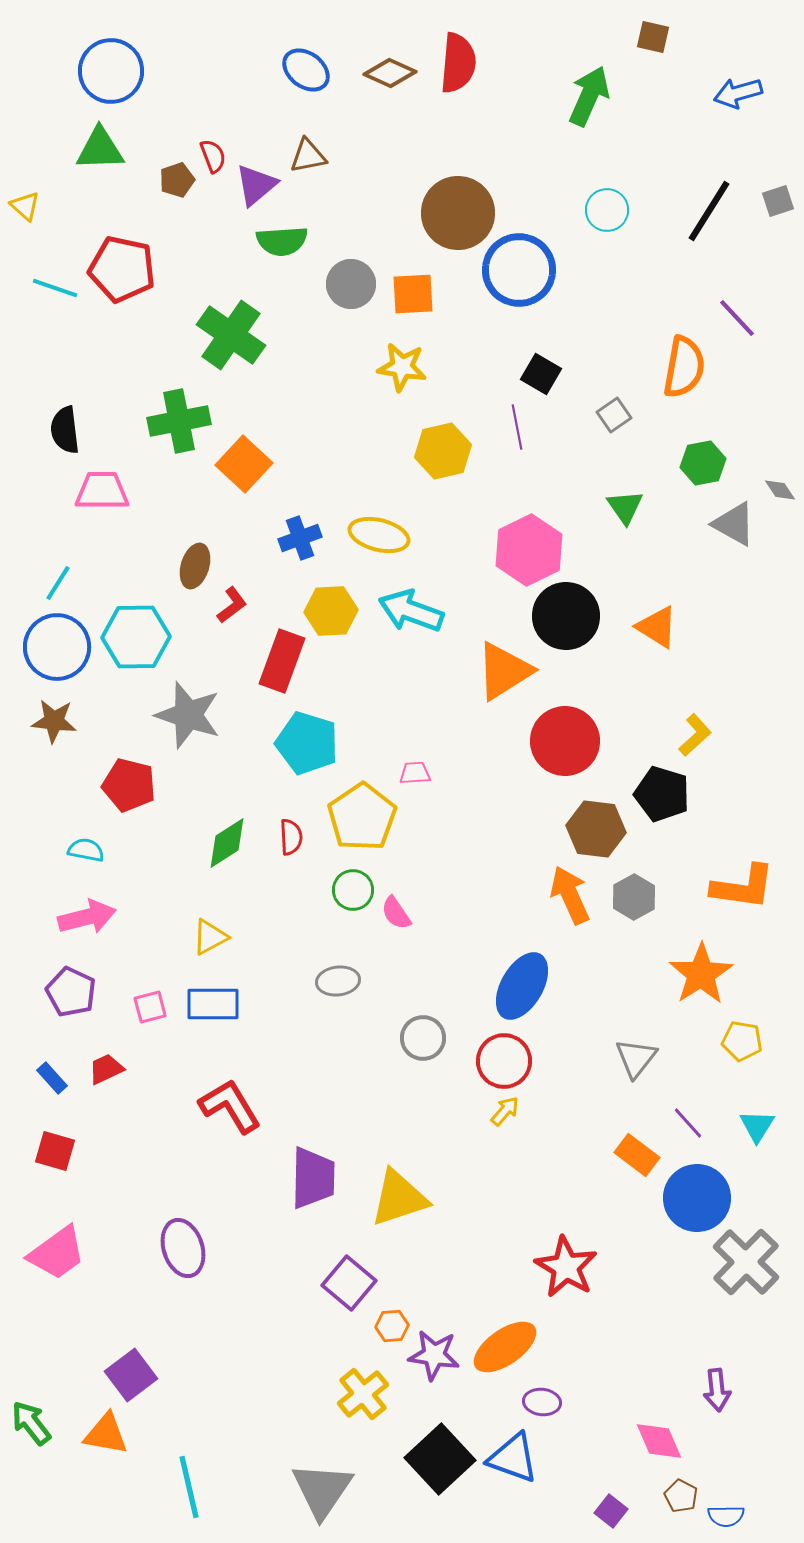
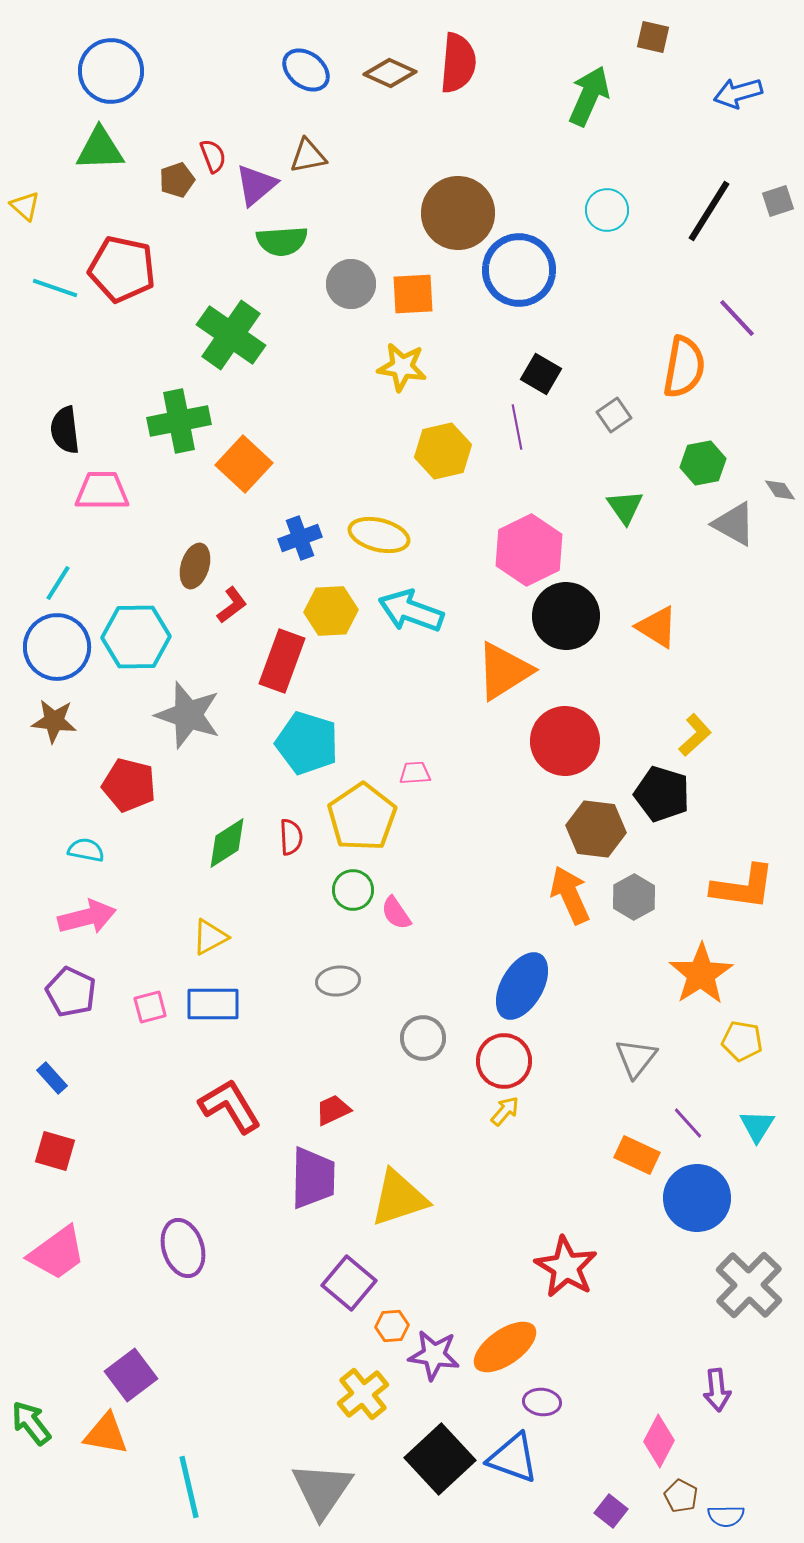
red trapezoid at (106, 1069): moved 227 px right, 41 px down
orange rectangle at (637, 1155): rotated 12 degrees counterclockwise
gray cross at (746, 1262): moved 3 px right, 23 px down
pink diamond at (659, 1441): rotated 51 degrees clockwise
